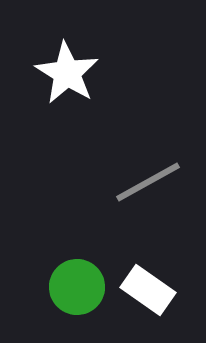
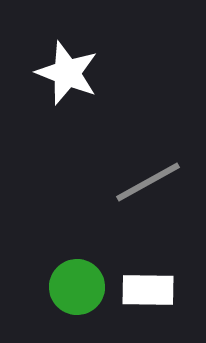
white star: rotated 10 degrees counterclockwise
white rectangle: rotated 34 degrees counterclockwise
